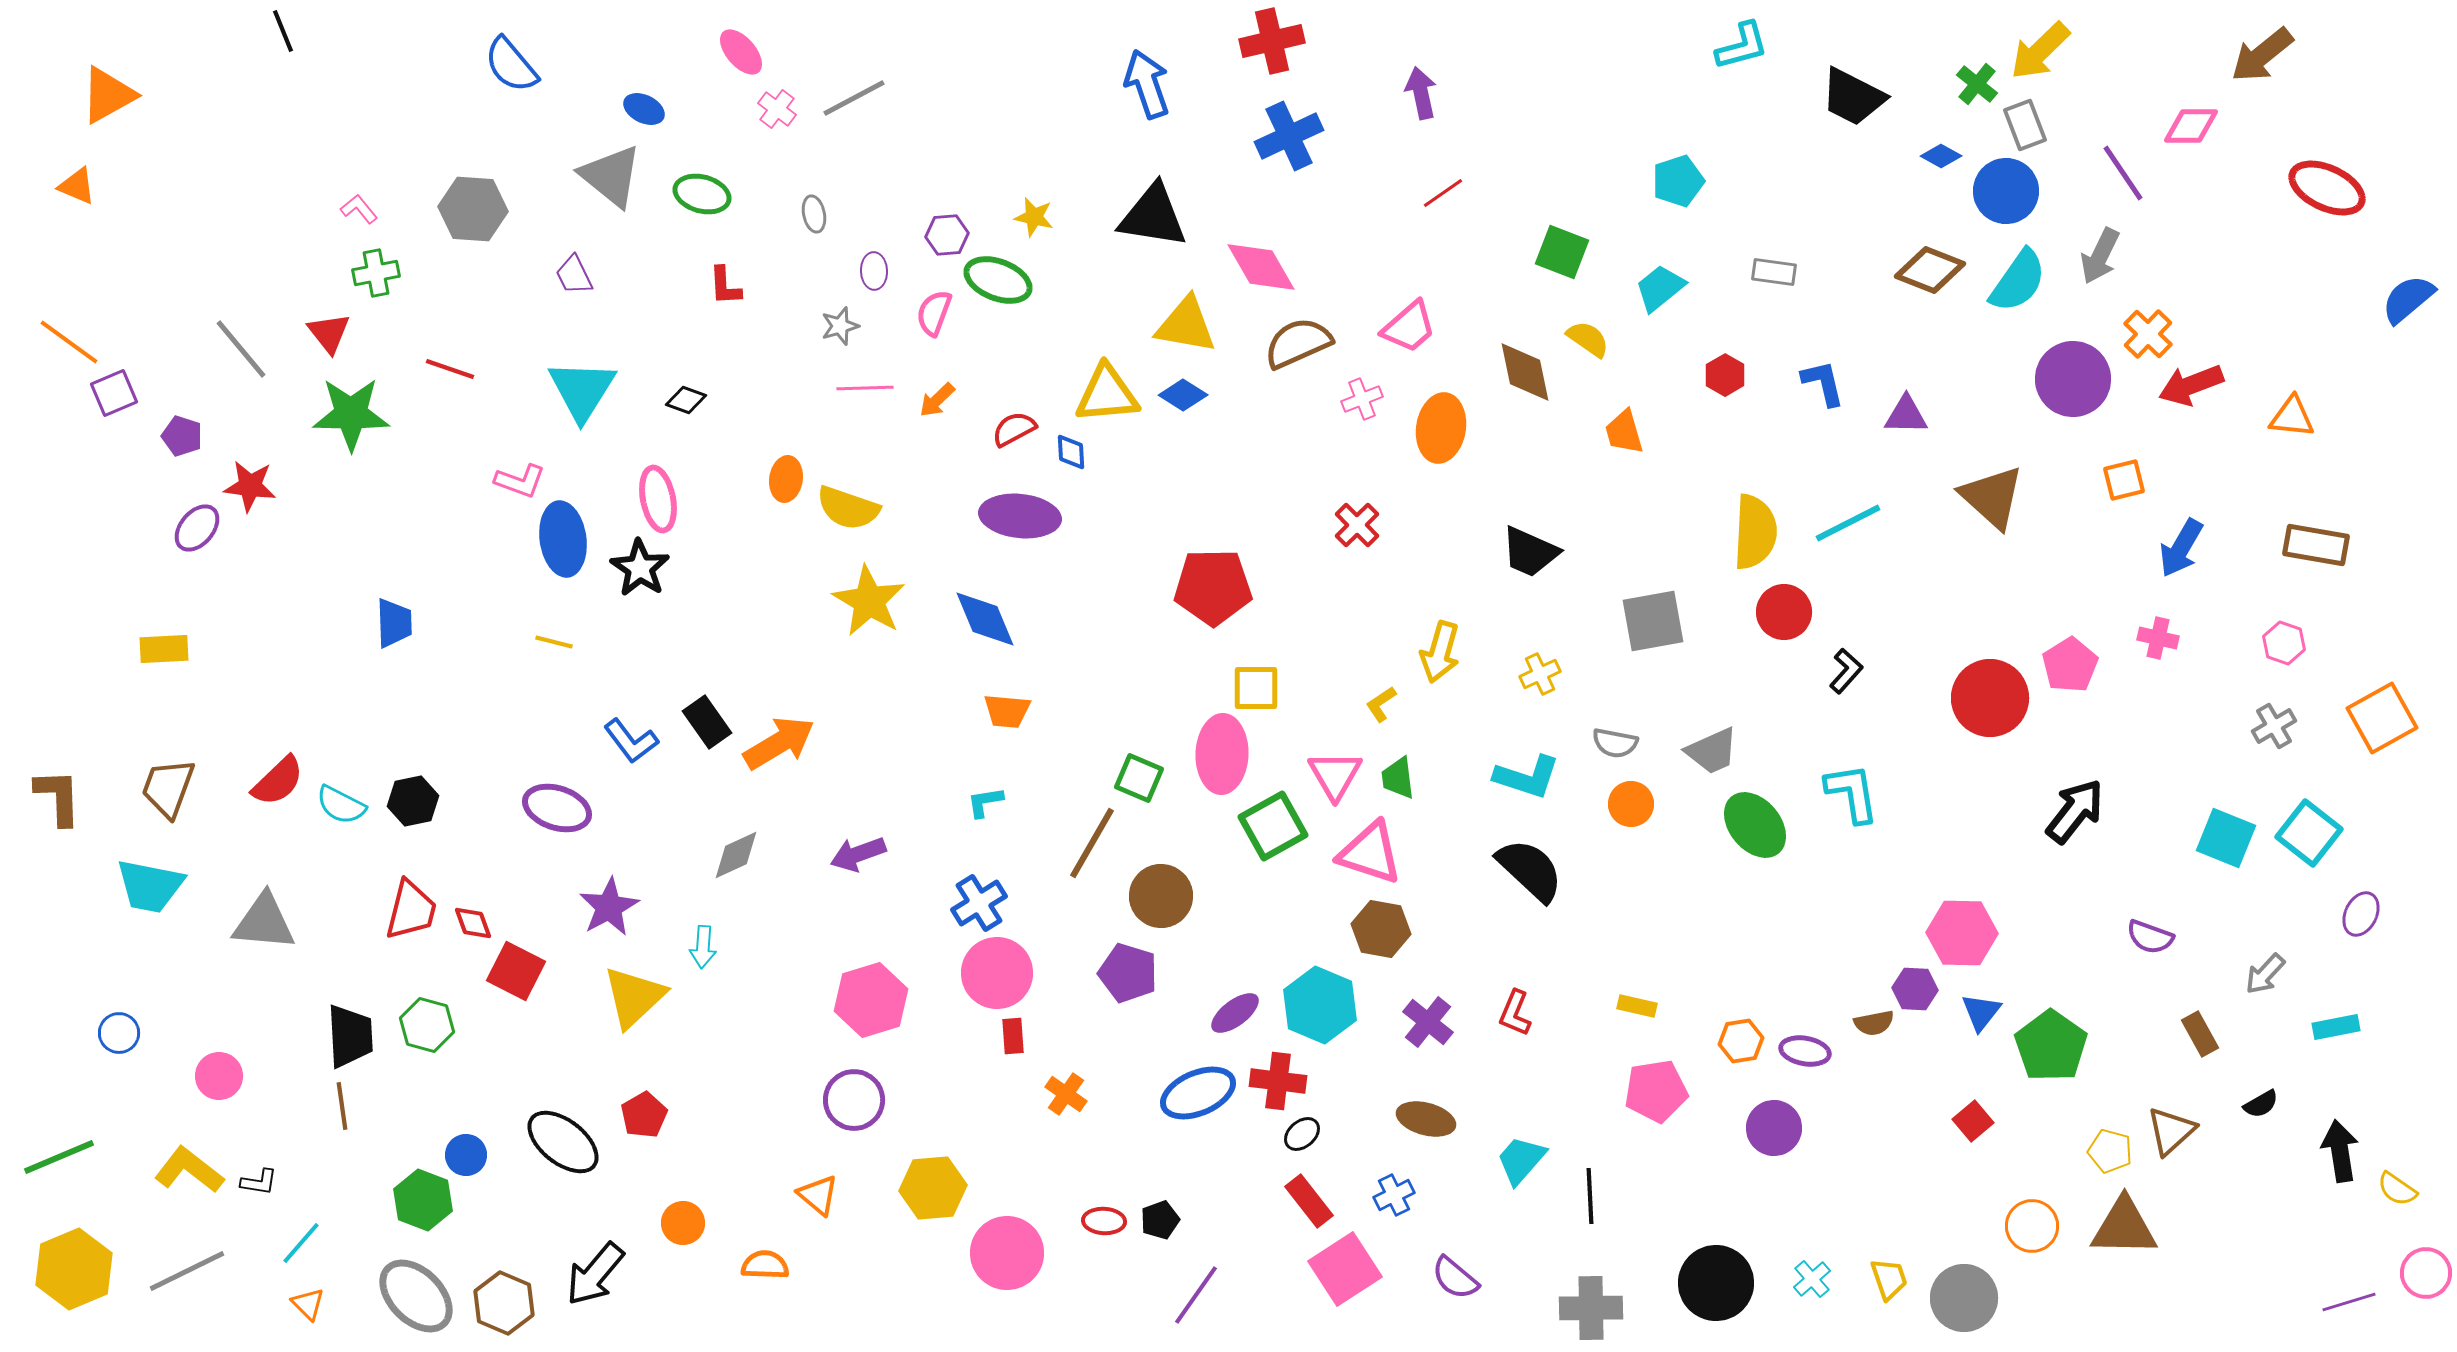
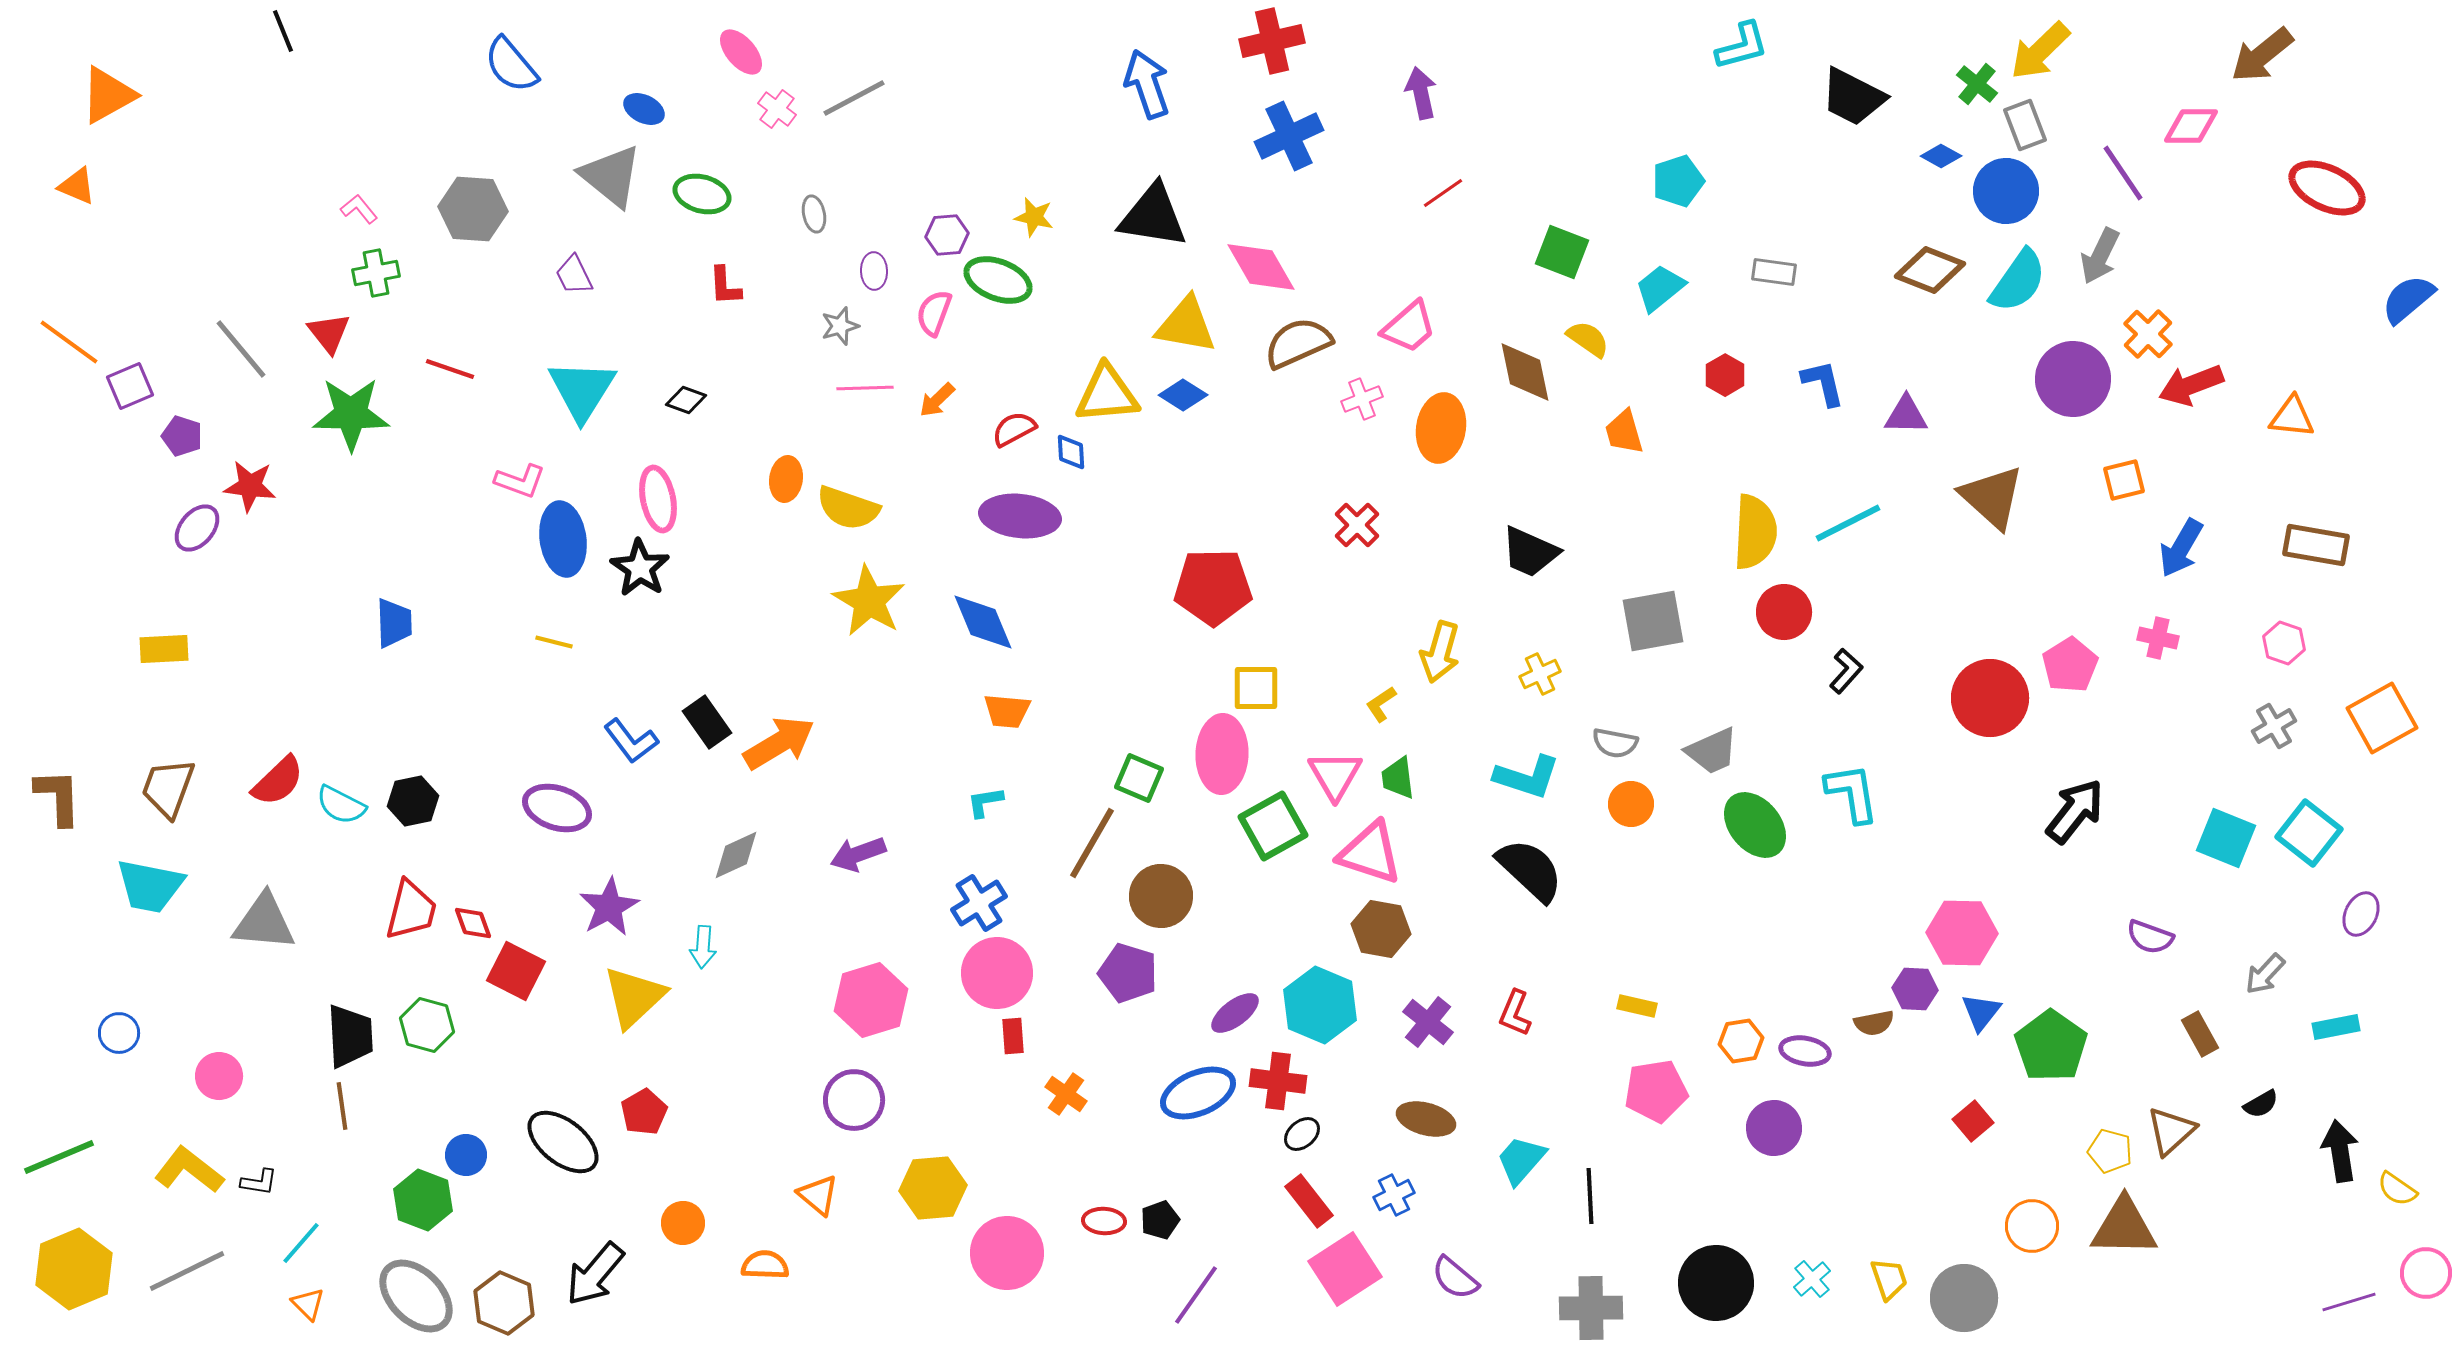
purple square at (114, 393): moved 16 px right, 7 px up
blue diamond at (985, 619): moved 2 px left, 3 px down
red pentagon at (644, 1115): moved 3 px up
